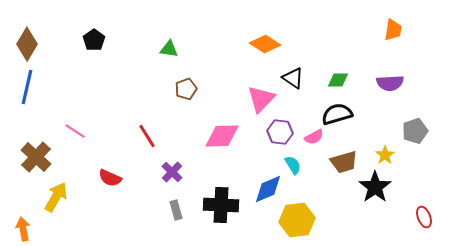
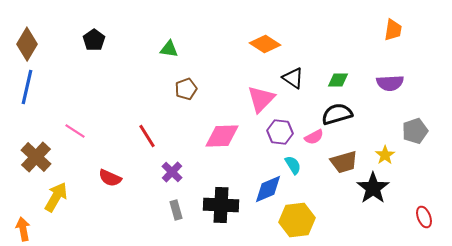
black star: moved 2 px left, 1 px down
